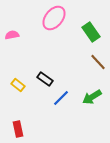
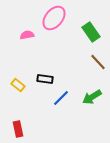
pink semicircle: moved 15 px right
black rectangle: rotated 28 degrees counterclockwise
